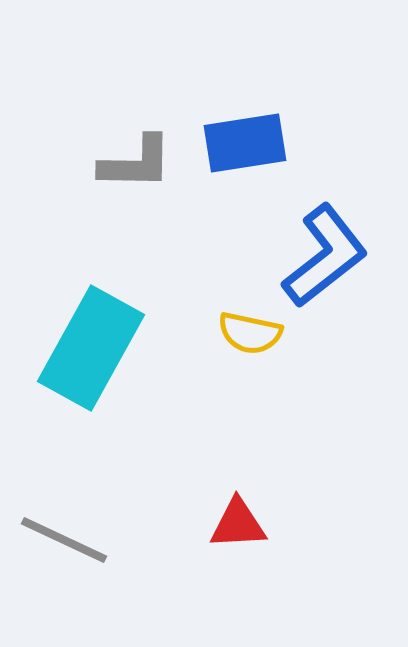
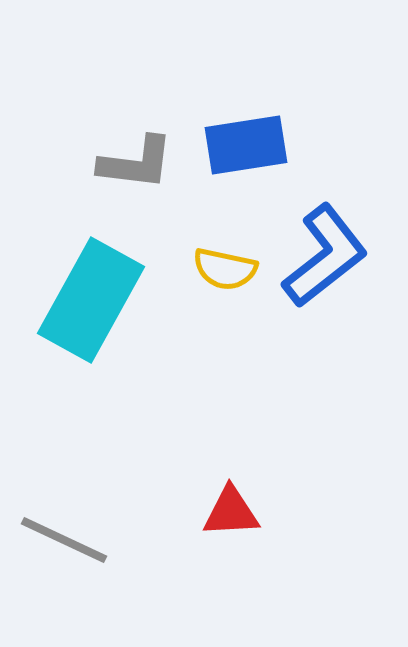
blue rectangle: moved 1 px right, 2 px down
gray L-shape: rotated 6 degrees clockwise
yellow semicircle: moved 25 px left, 64 px up
cyan rectangle: moved 48 px up
red triangle: moved 7 px left, 12 px up
